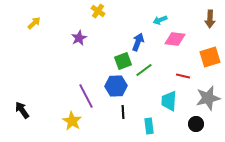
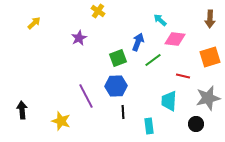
cyan arrow: rotated 64 degrees clockwise
green square: moved 5 px left, 3 px up
green line: moved 9 px right, 10 px up
black arrow: rotated 30 degrees clockwise
yellow star: moved 11 px left; rotated 12 degrees counterclockwise
